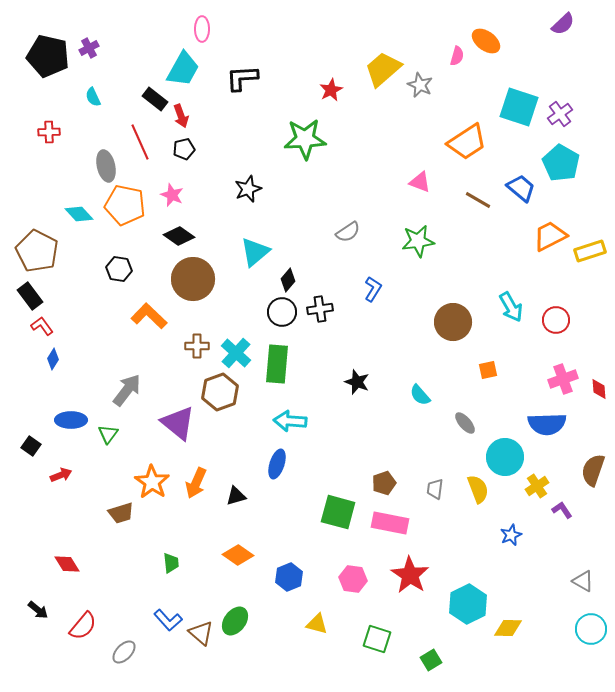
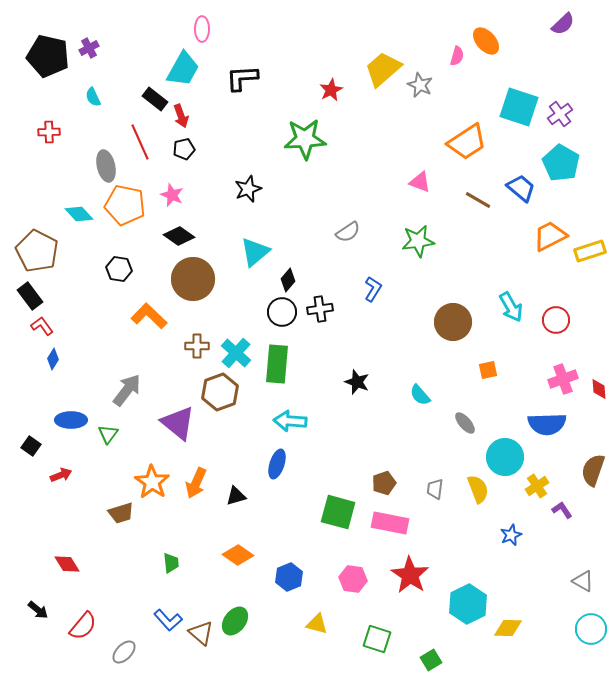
orange ellipse at (486, 41): rotated 12 degrees clockwise
